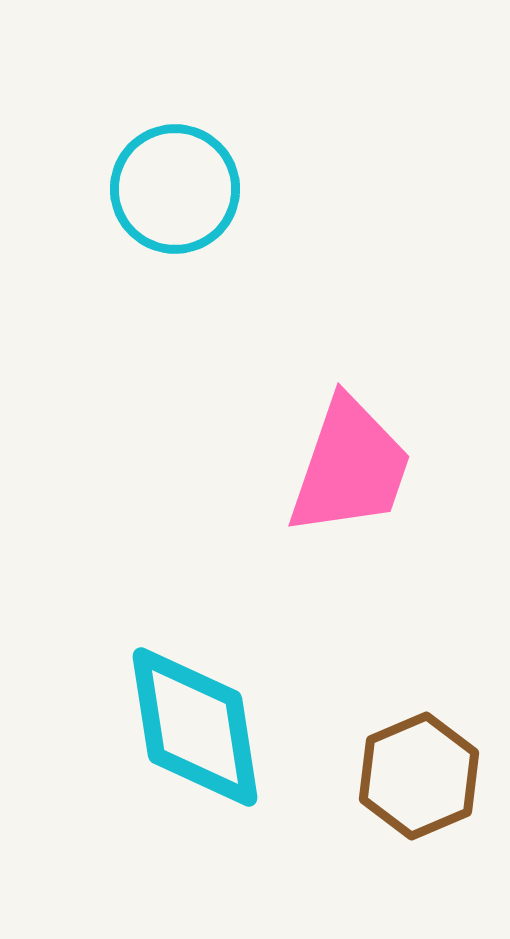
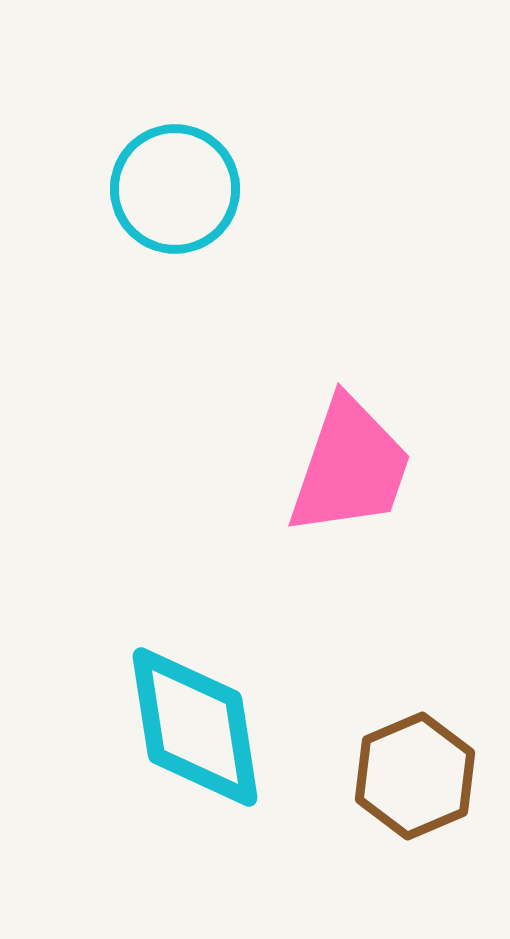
brown hexagon: moved 4 px left
